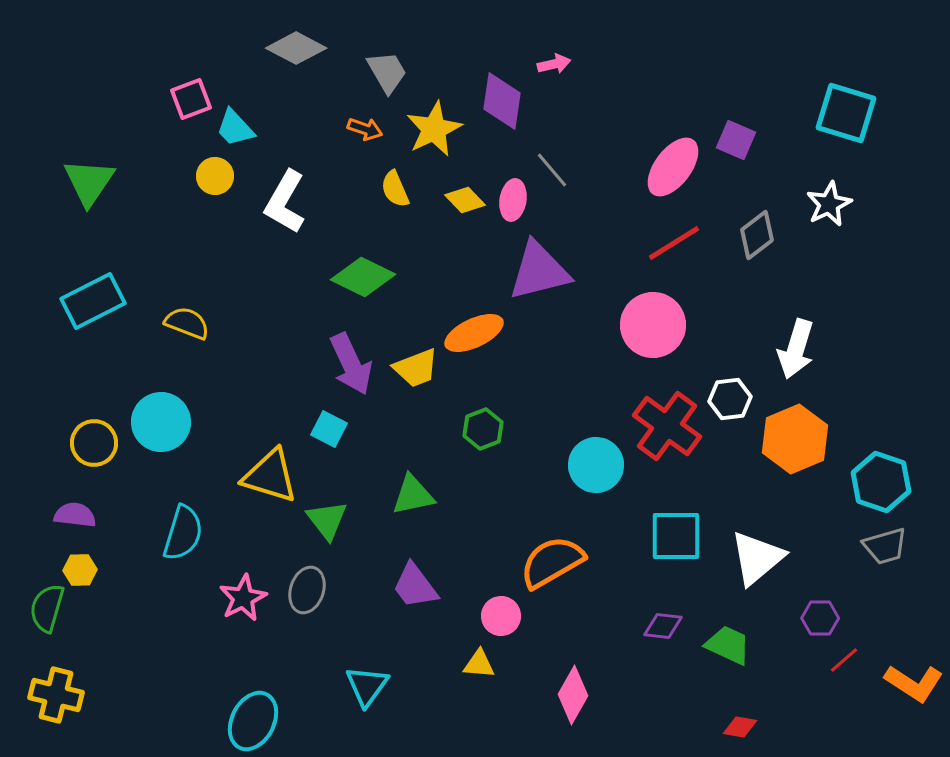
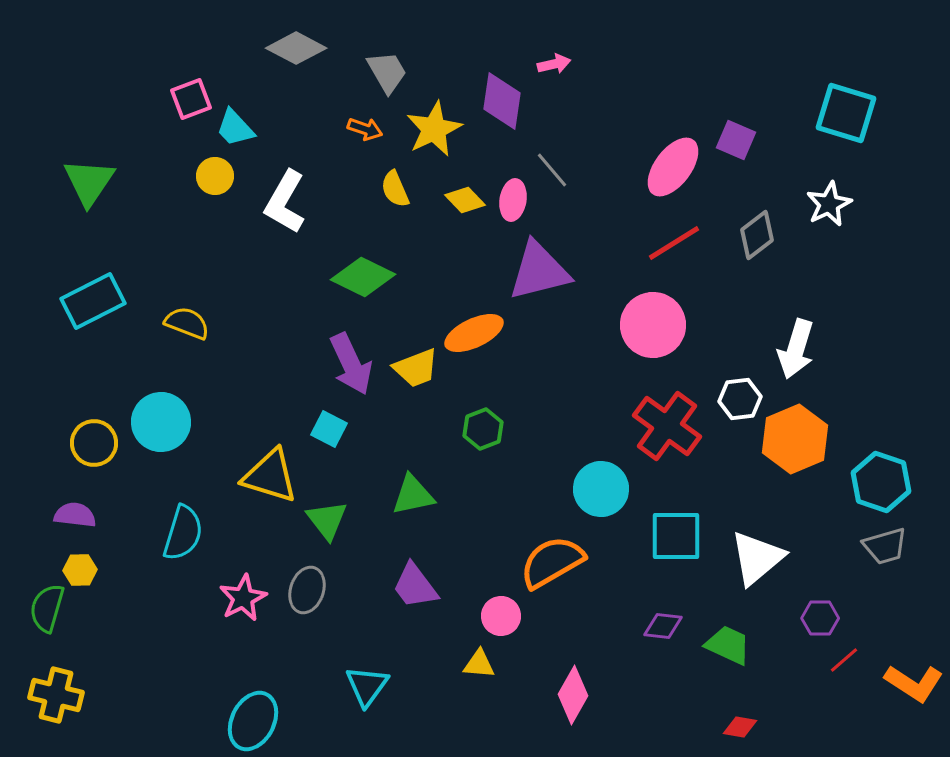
white hexagon at (730, 399): moved 10 px right
cyan circle at (596, 465): moved 5 px right, 24 px down
